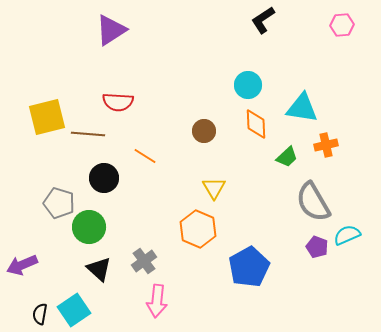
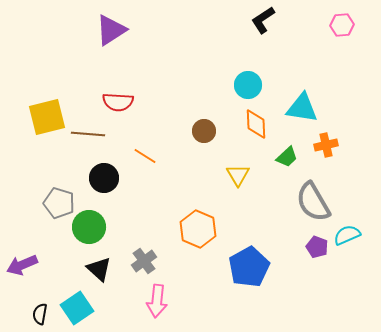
yellow triangle: moved 24 px right, 13 px up
cyan square: moved 3 px right, 2 px up
